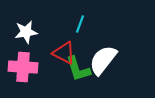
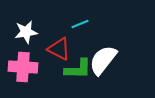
cyan line: rotated 48 degrees clockwise
red triangle: moved 5 px left, 4 px up
green L-shape: rotated 72 degrees counterclockwise
